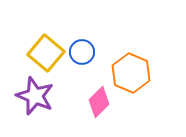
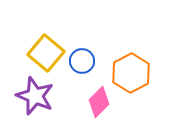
blue circle: moved 9 px down
orange hexagon: rotated 9 degrees clockwise
